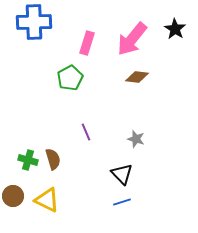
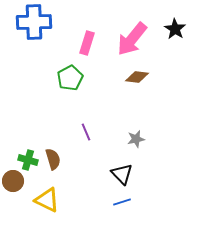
gray star: rotated 30 degrees counterclockwise
brown circle: moved 15 px up
